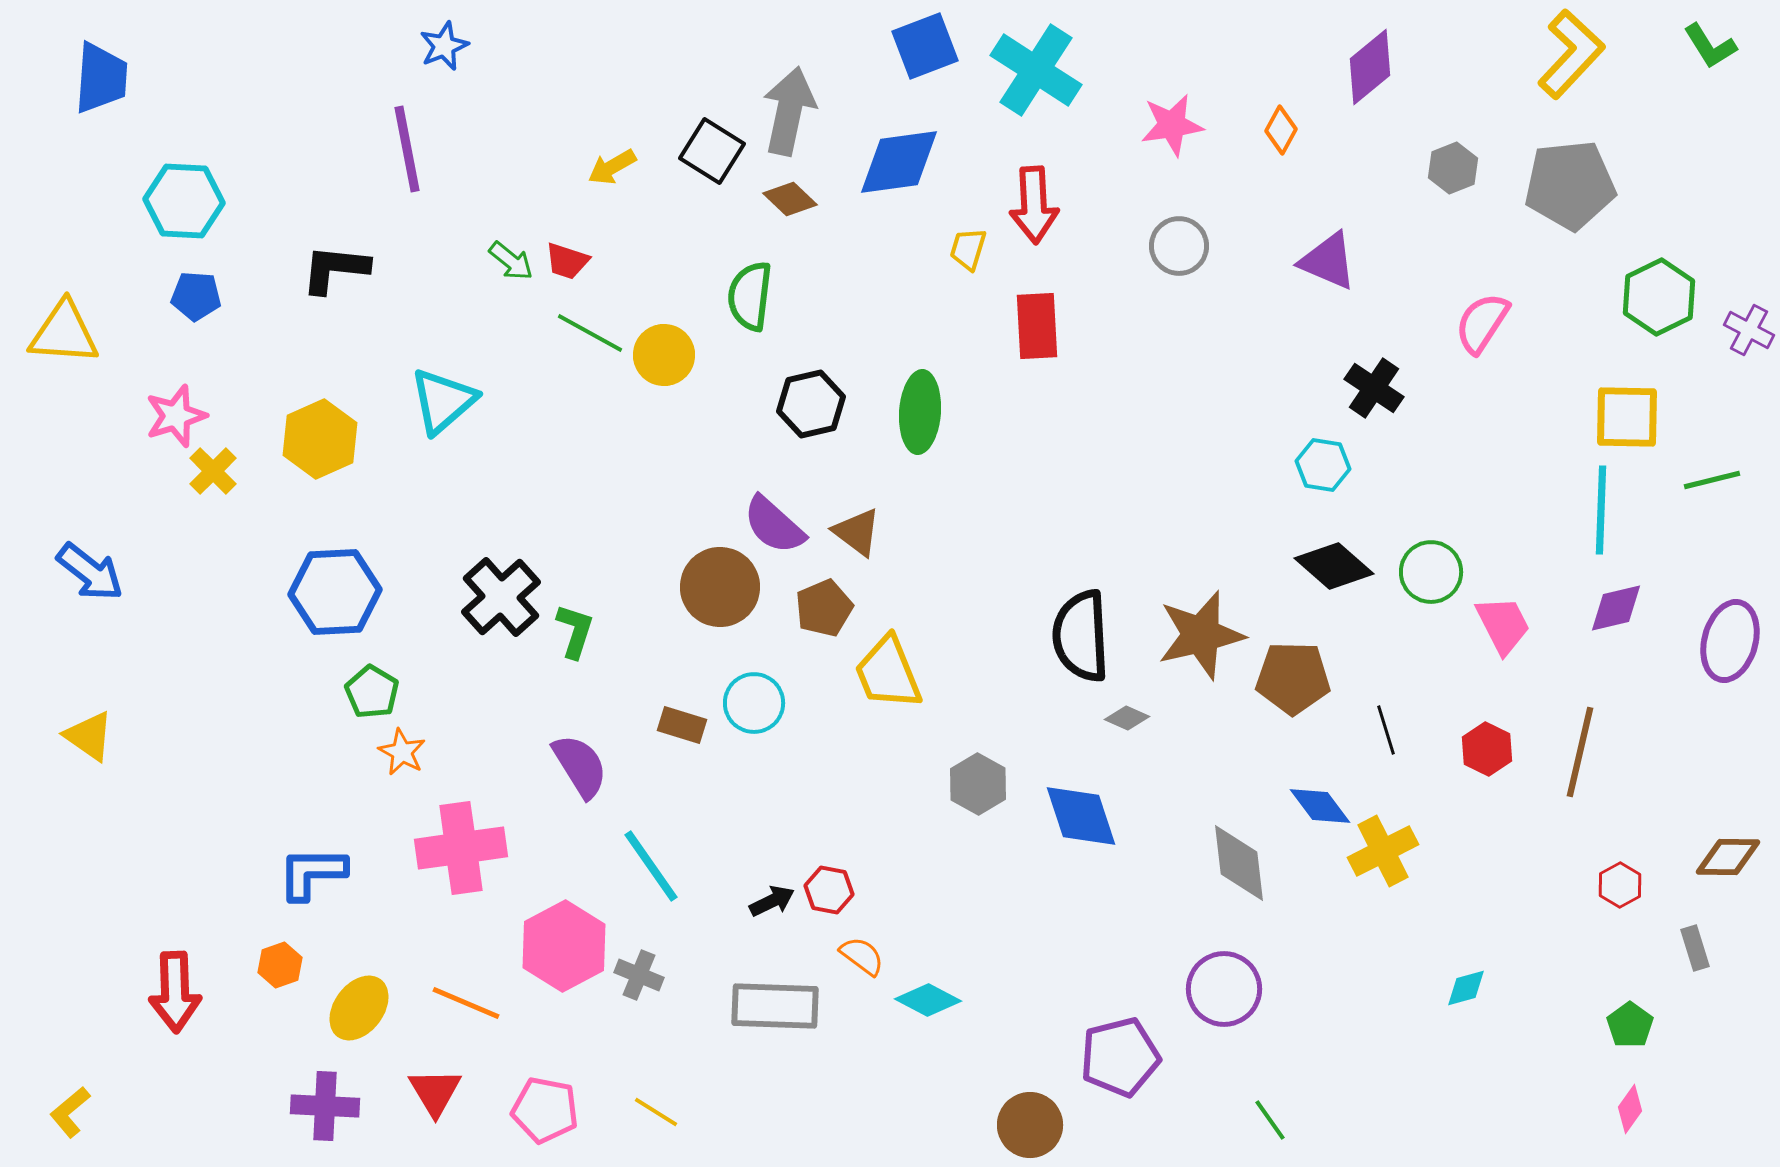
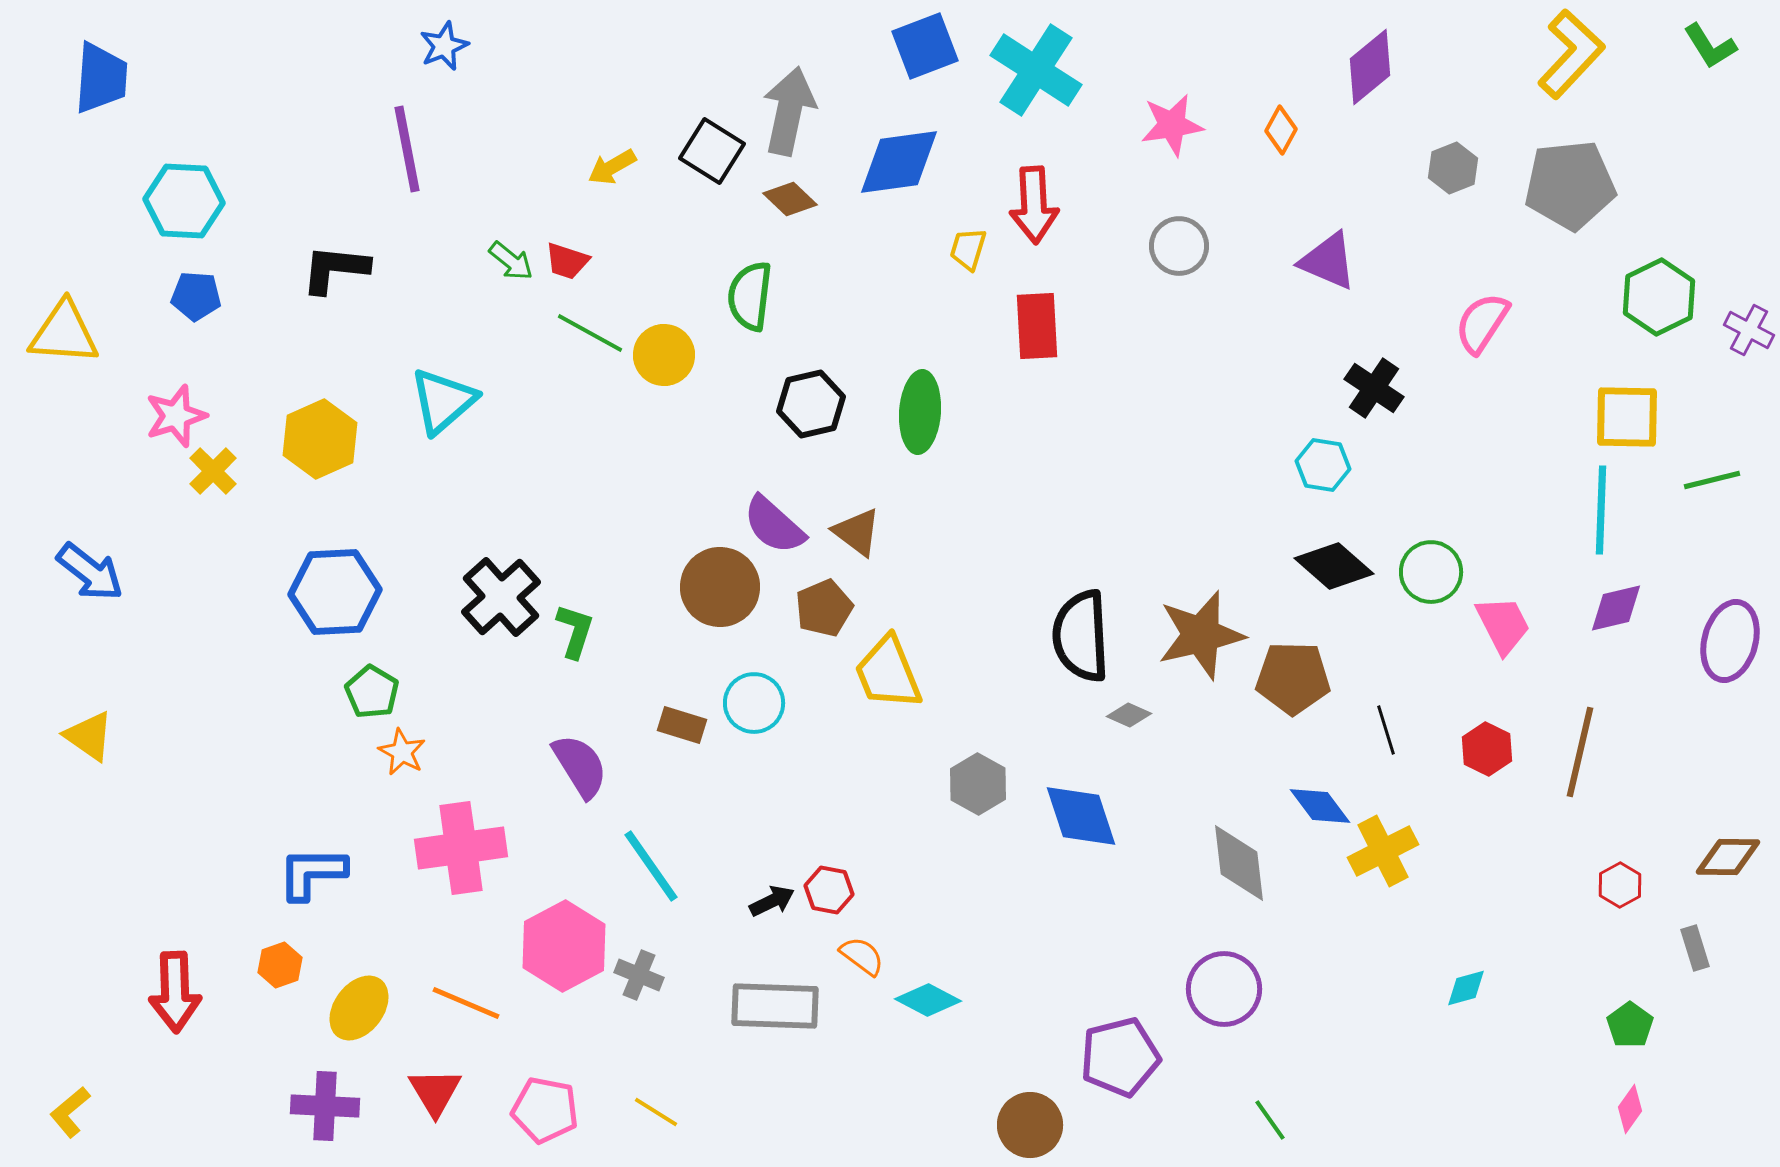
gray diamond at (1127, 718): moved 2 px right, 3 px up
